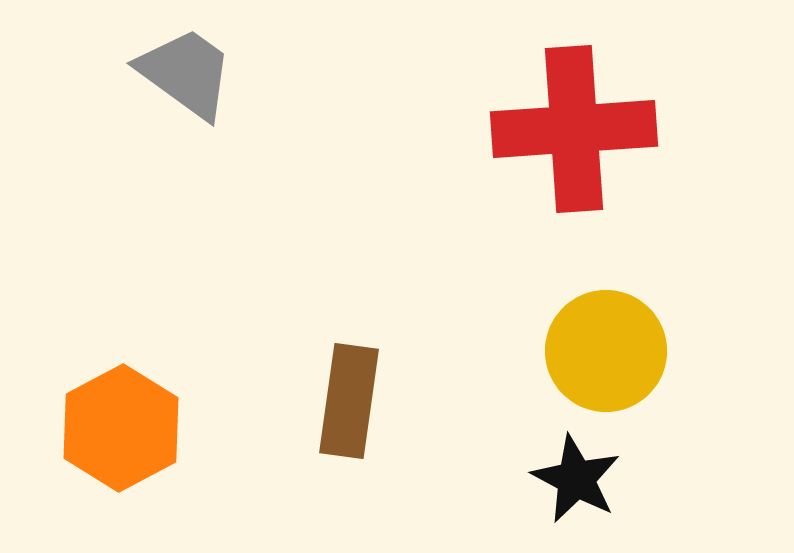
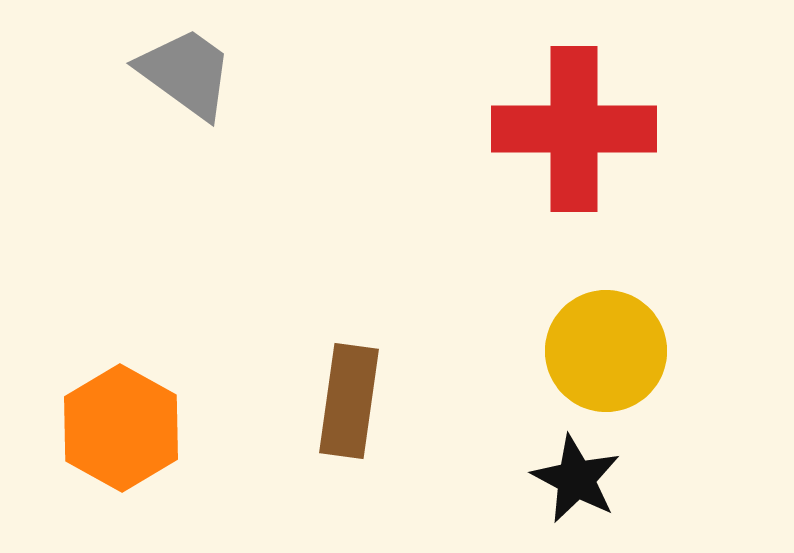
red cross: rotated 4 degrees clockwise
orange hexagon: rotated 3 degrees counterclockwise
